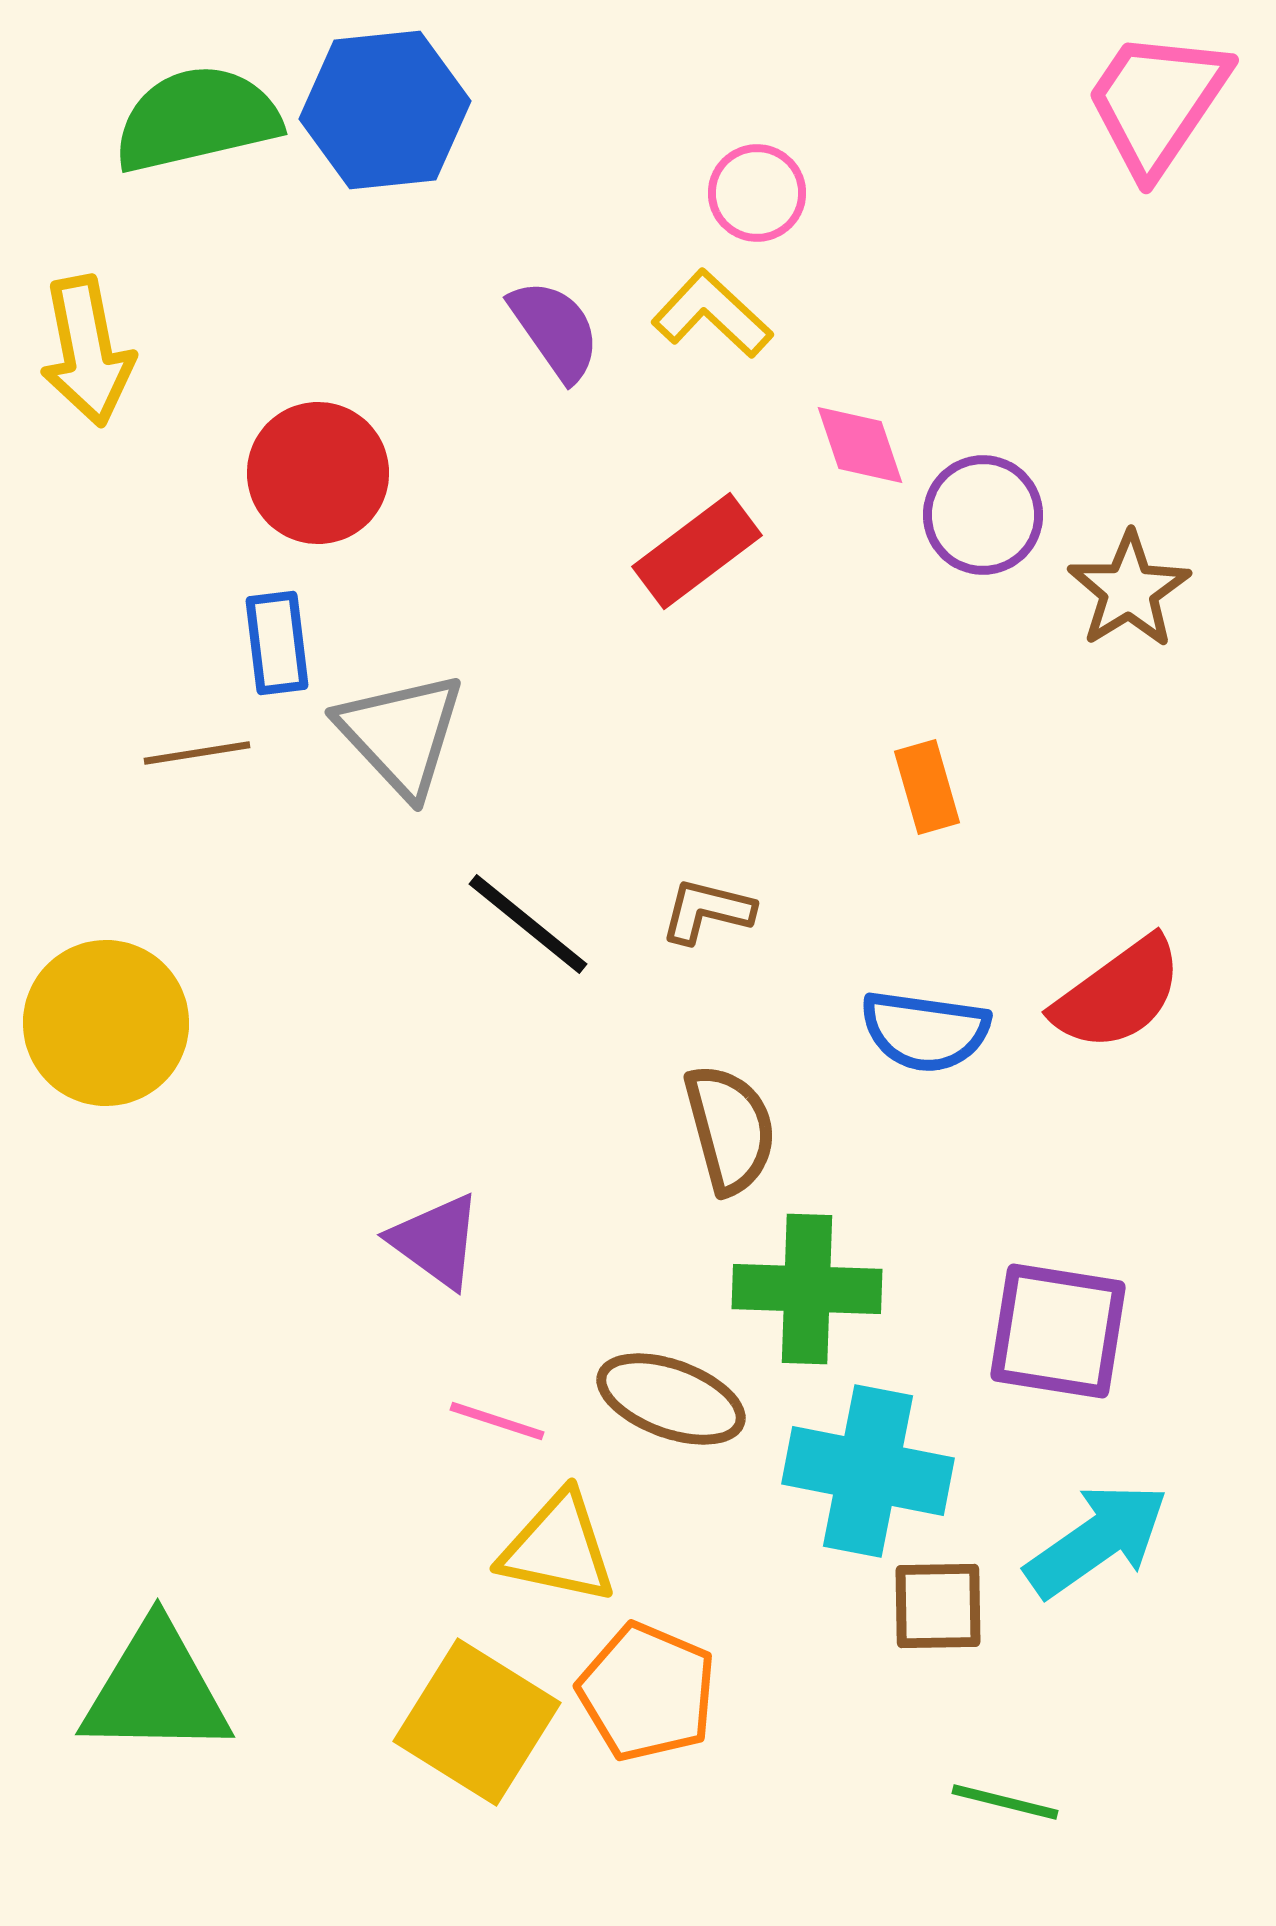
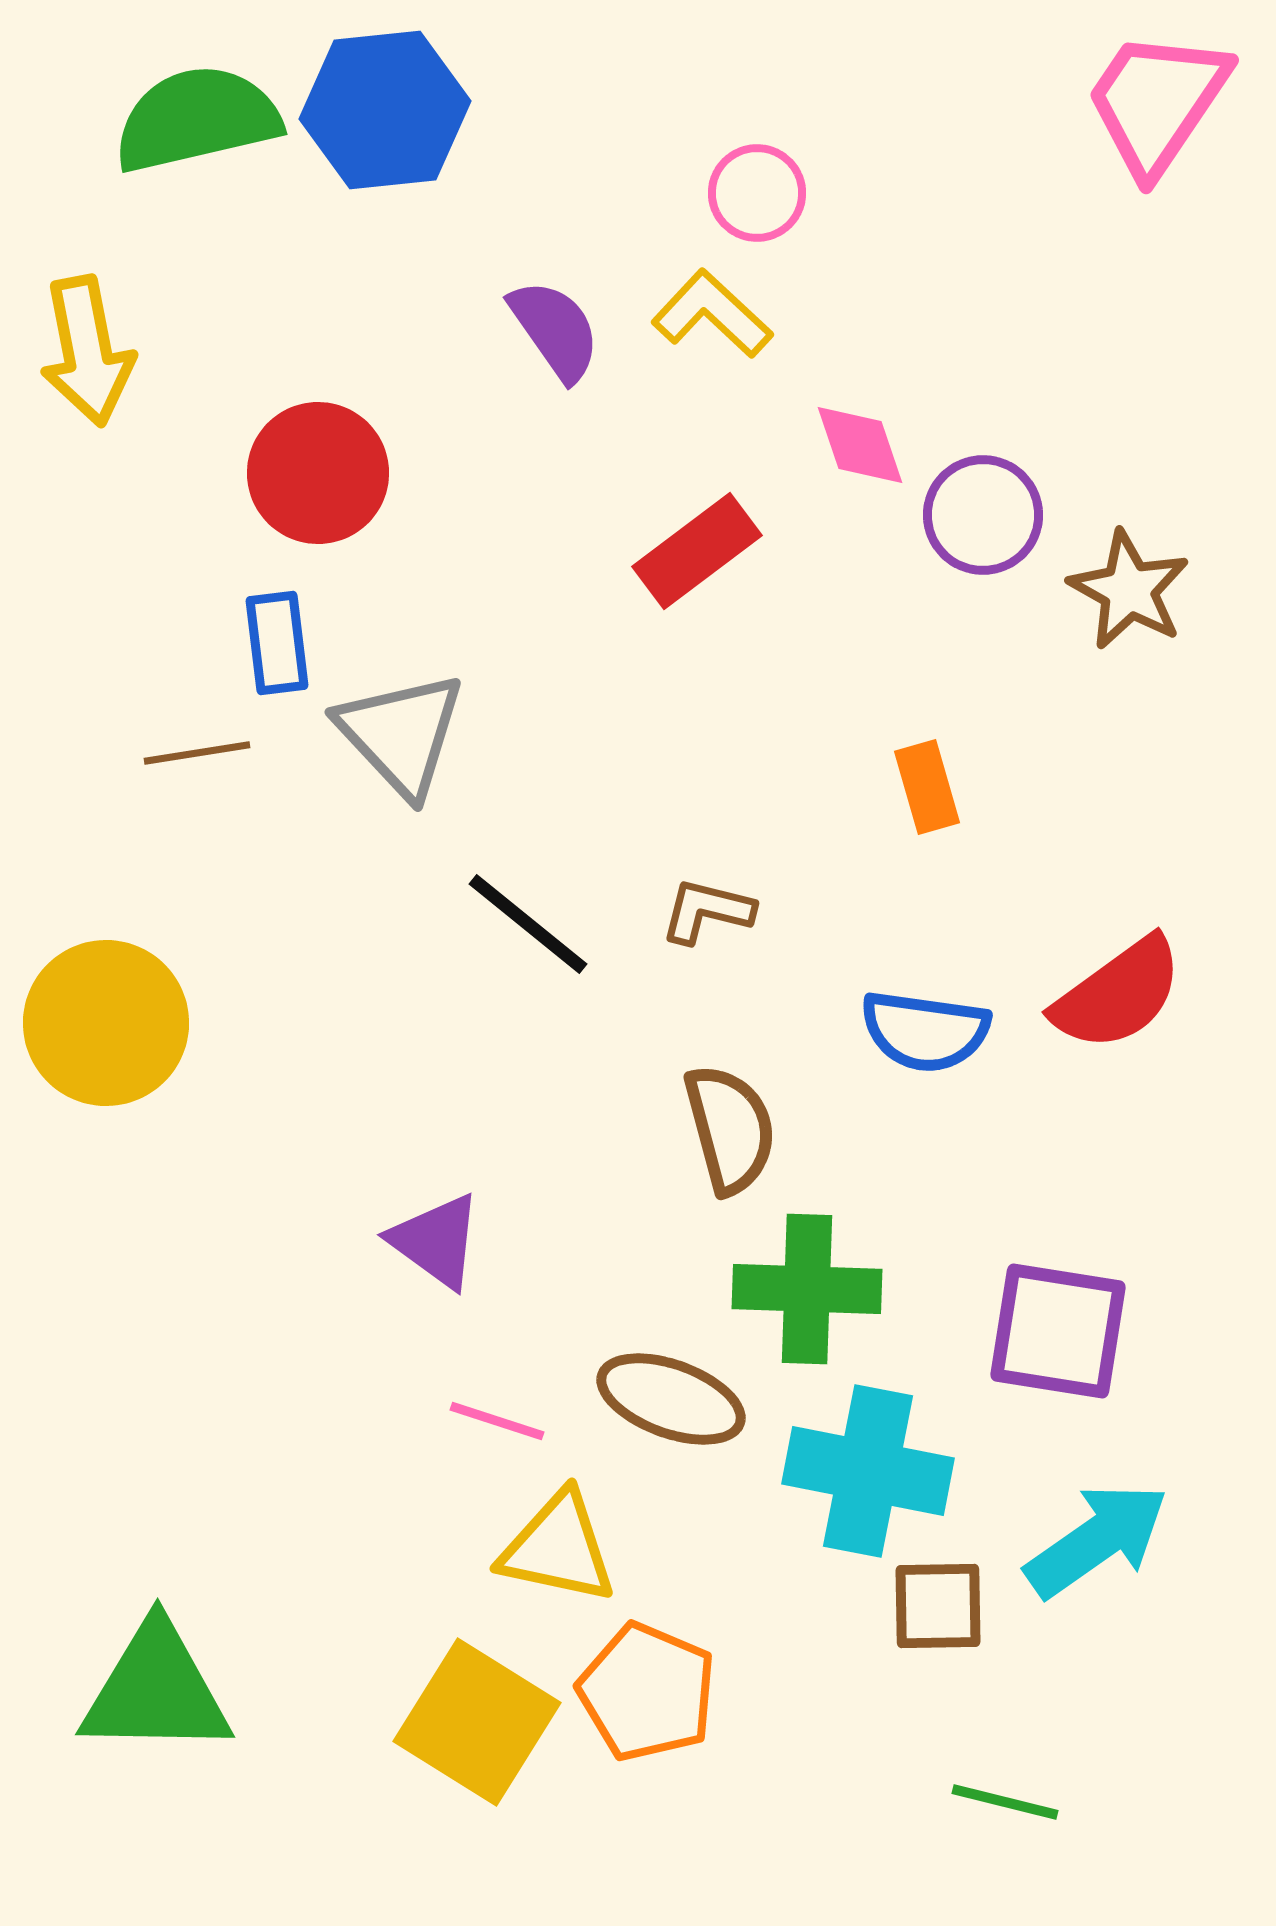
brown star: rotated 11 degrees counterclockwise
